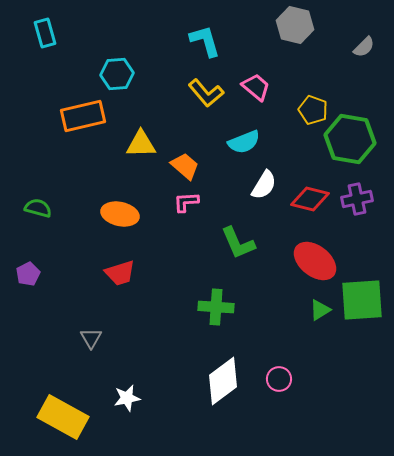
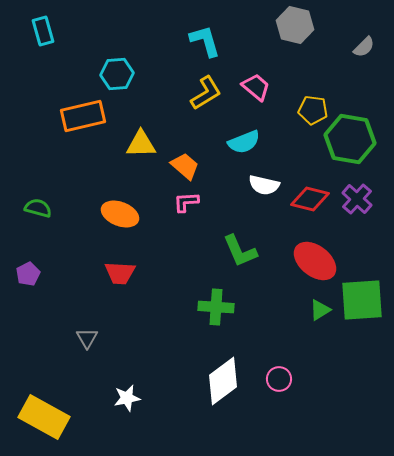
cyan rectangle: moved 2 px left, 2 px up
yellow L-shape: rotated 81 degrees counterclockwise
yellow pentagon: rotated 12 degrees counterclockwise
white semicircle: rotated 72 degrees clockwise
purple cross: rotated 36 degrees counterclockwise
orange ellipse: rotated 9 degrees clockwise
green L-shape: moved 2 px right, 8 px down
red trapezoid: rotated 20 degrees clockwise
gray triangle: moved 4 px left
yellow rectangle: moved 19 px left
